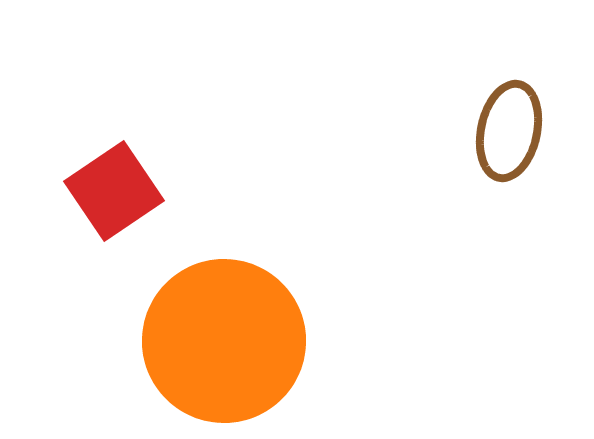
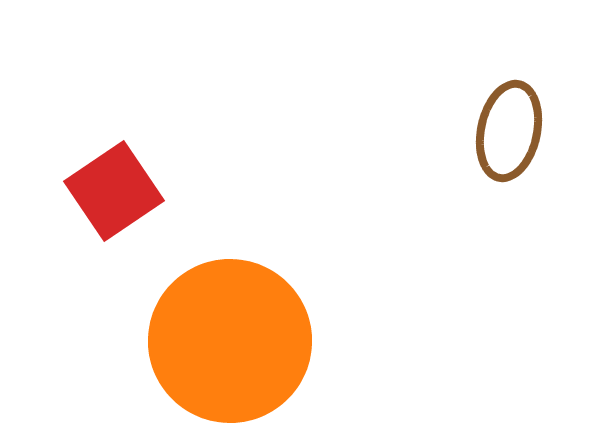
orange circle: moved 6 px right
